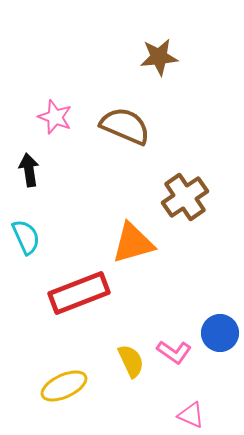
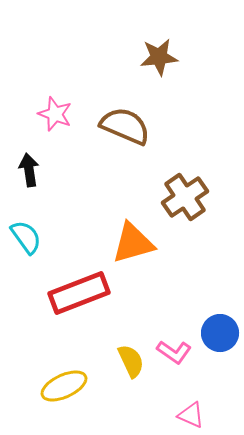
pink star: moved 3 px up
cyan semicircle: rotated 12 degrees counterclockwise
